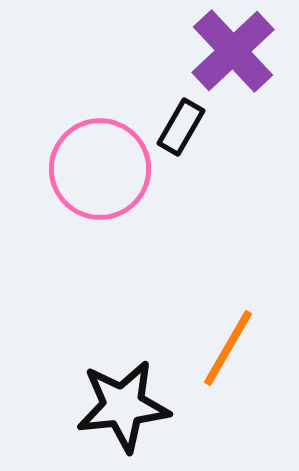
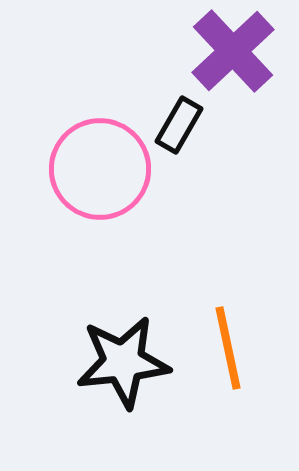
black rectangle: moved 2 px left, 2 px up
orange line: rotated 42 degrees counterclockwise
black star: moved 44 px up
